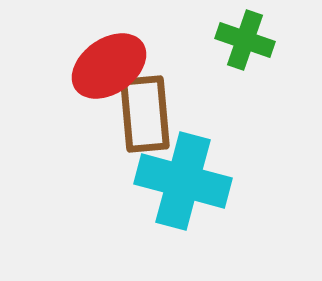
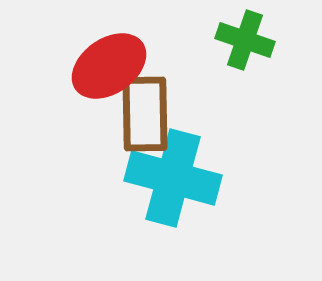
brown rectangle: rotated 4 degrees clockwise
cyan cross: moved 10 px left, 3 px up
